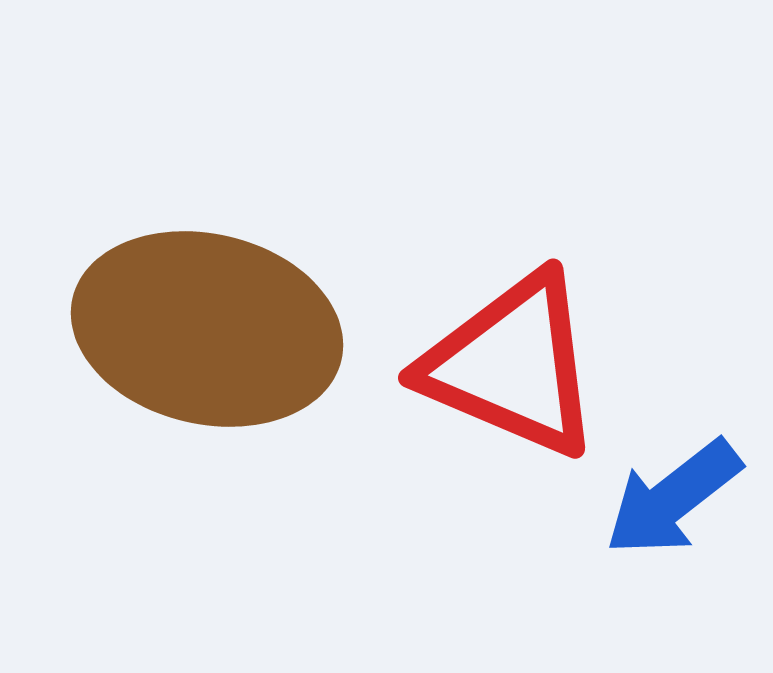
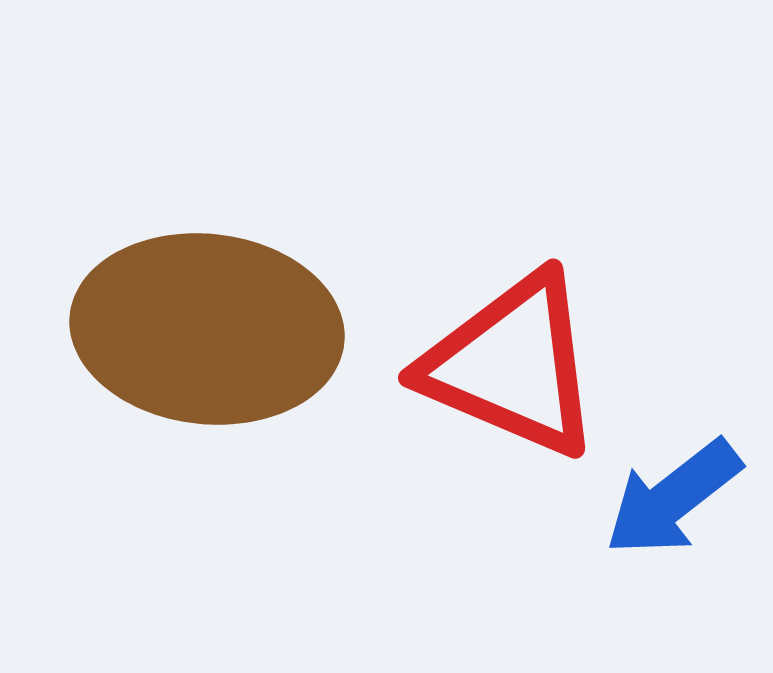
brown ellipse: rotated 7 degrees counterclockwise
